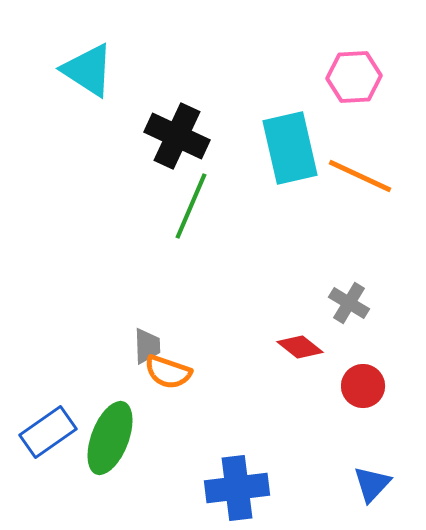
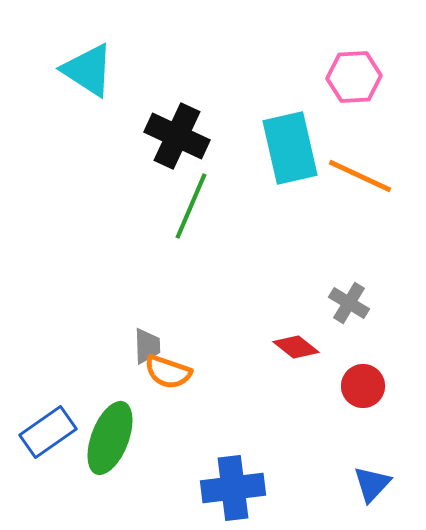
red diamond: moved 4 px left
blue cross: moved 4 px left
